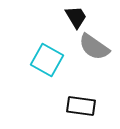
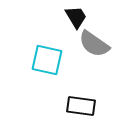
gray semicircle: moved 3 px up
cyan square: rotated 16 degrees counterclockwise
